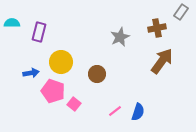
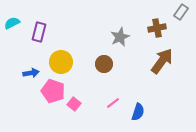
cyan semicircle: rotated 28 degrees counterclockwise
brown circle: moved 7 px right, 10 px up
pink line: moved 2 px left, 8 px up
